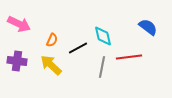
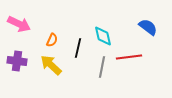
black line: rotated 48 degrees counterclockwise
